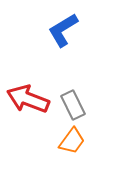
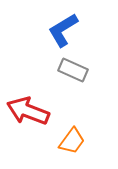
red arrow: moved 12 px down
gray rectangle: moved 35 px up; rotated 40 degrees counterclockwise
